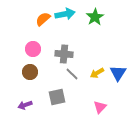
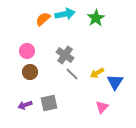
green star: moved 1 px right, 1 px down
pink circle: moved 6 px left, 2 px down
gray cross: moved 1 px right, 1 px down; rotated 30 degrees clockwise
blue triangle: moved 3 px left, 9 px down
gray square: moved 8 px left, 6 px down
pink triangle: moved 2 px right
